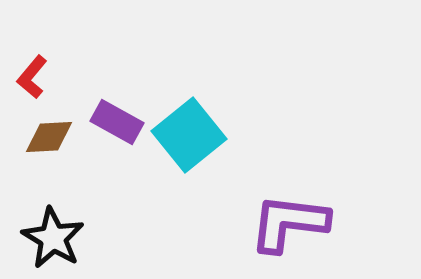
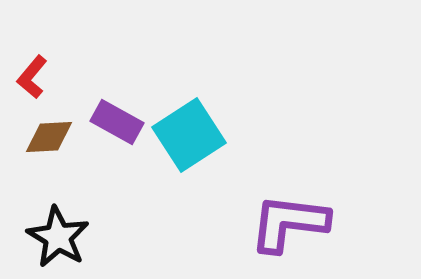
cyan square: rotated 6 degrees clockwise
black star: moved 5 px right, 1 px up
